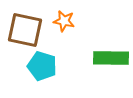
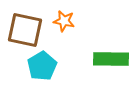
green rectangle: moved 1 px down
cyan pentagon: rotated 24 degrees clockwise
